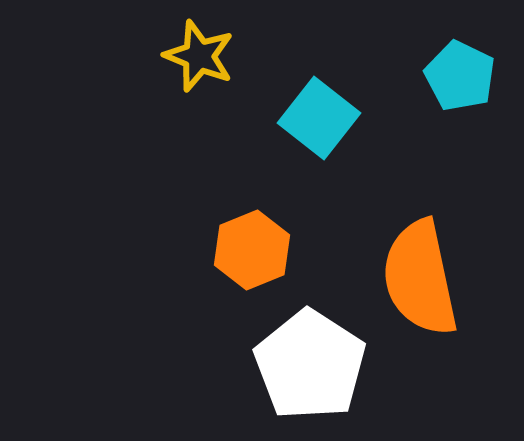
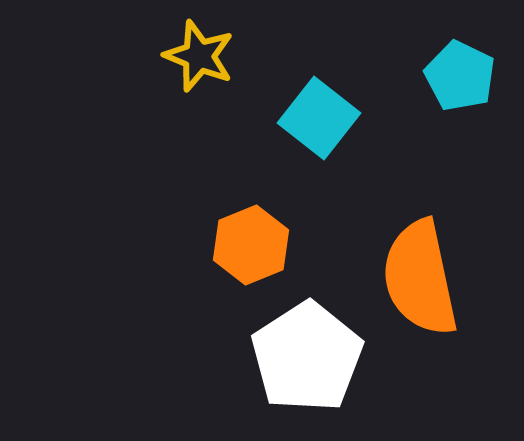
orange hexagon: moved 1 px left, 5 px up
white pentagon: moved 3 px left, 8 px up; rotated 6 degrees clockwise
